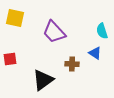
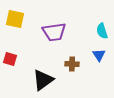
yellow square: moved 1 px down
purple trapezoid: rotated 55 degrees counterclockwise
blue triangle: moved 4 px right, 2 px down; rotated 24 degrees clockwise
red square: rotated 24 degrees clockwise
